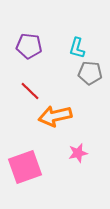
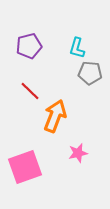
purple pentagon: rotated 20 degrees counterclockwise
orange arrow: rotated 124 degrees clockwise
